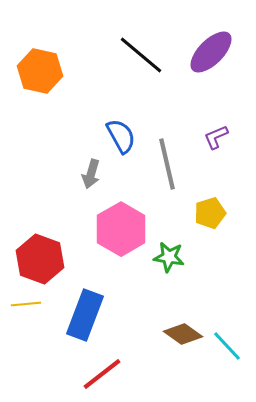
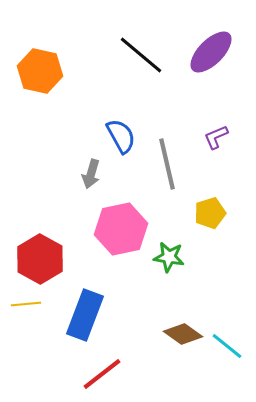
pink hexagon: rotated 18 degrees clockwise
red hexagon: rotated 9 degrees clockwise
cyan line: rotated 8 degrees counterclockwise
